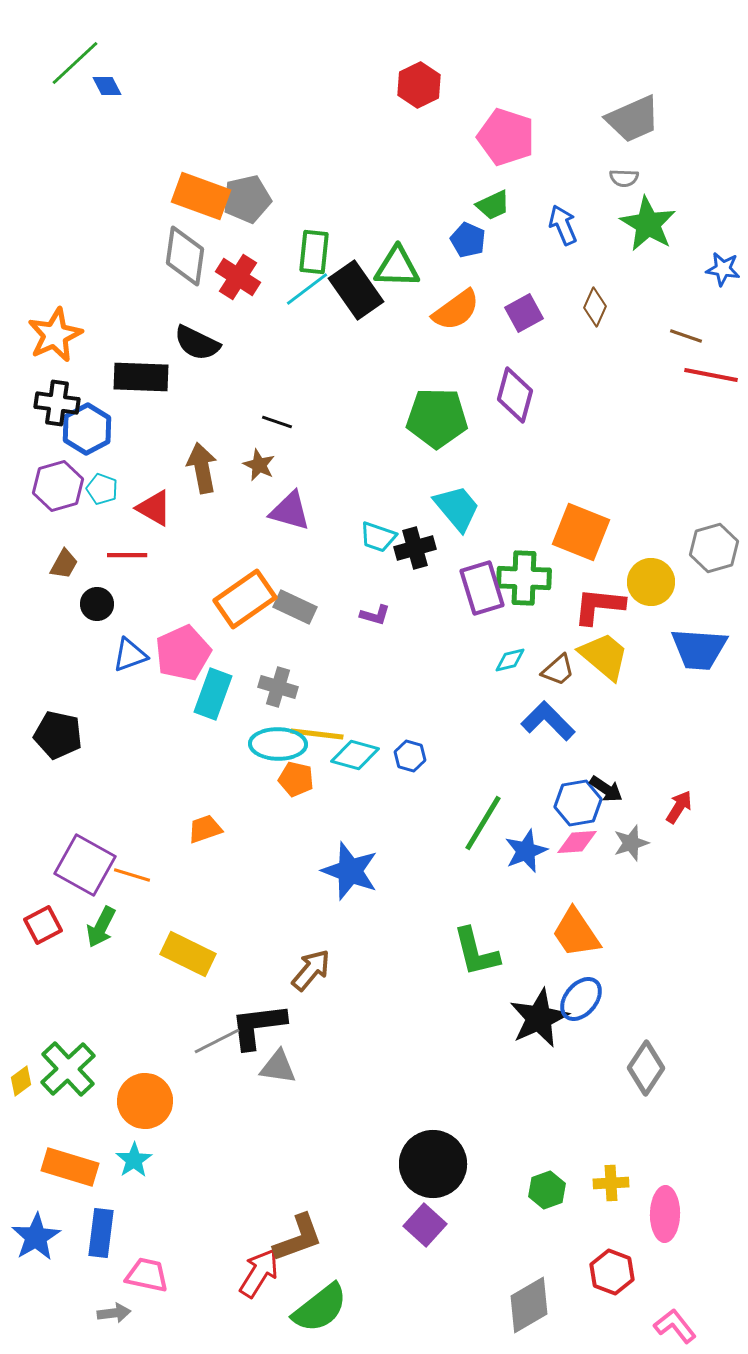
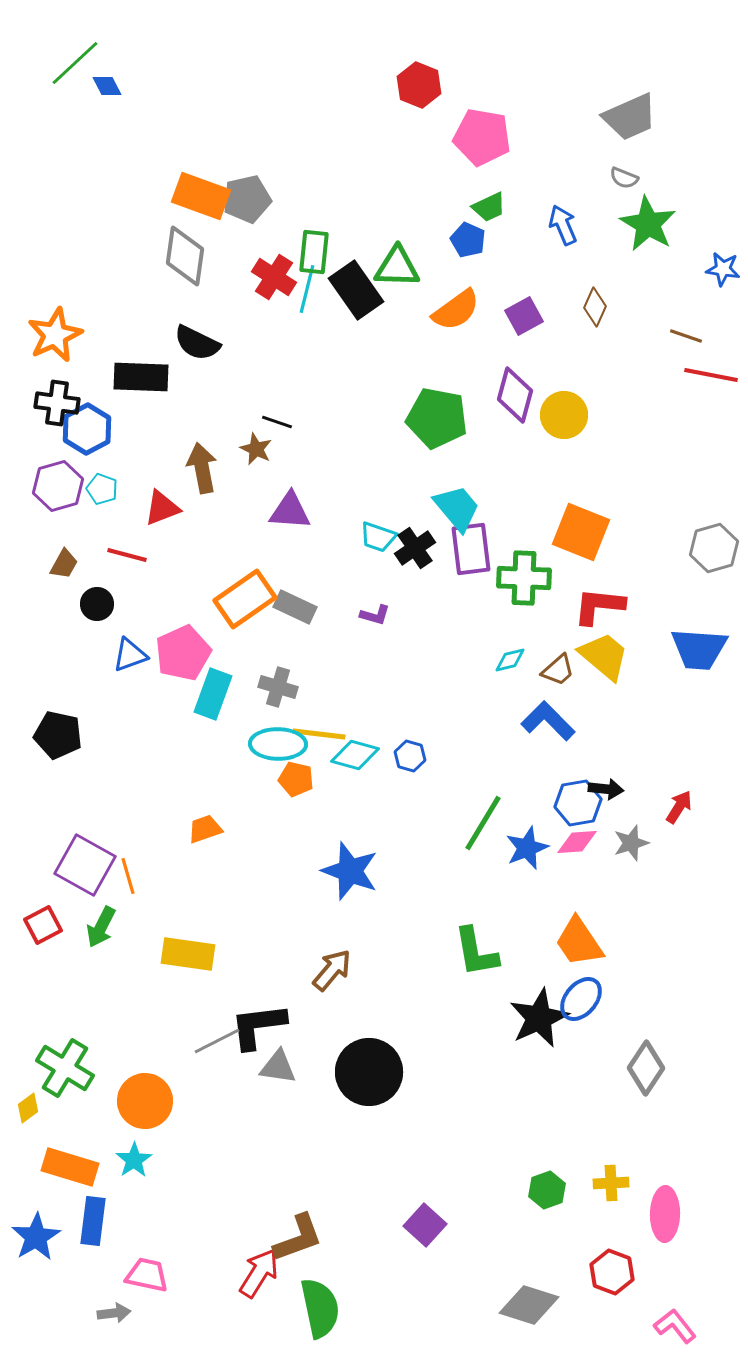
red hexagon at (419, 85): rotated 12 degrees counterclockwise
gray trapezoid at (633, 119): moved 3 px left, 2 px up
pink pentagon at (506, 137): moved 24 px left; rotated 8 degrees counterclockwise
gray semicircle at (624, 178): rotated 20 degrees clockwise
green trapezoid at (493, 205): moved 4 px left, 2 px down
red cross at (238, 277): moved 36 px right
cyan line at (307, 289): rotated 39 degrees counterclockwise
purple square at (524, 313): moved 3 px down
green pentagon at (437, 418): rotated 10 degrees clockwise
brown star at (259, 465): moved 3 px left, 16 px up
red triangle at (154, 508): moved 8 px right; rotated 51 degrees counterclockwise
purple triangle at (290, 511): rotated 12 degrees counterclockwise
black cross at (415, 548): rotated 18 degrees counterclockwise
red line at (127, 555): rotated 15 degrees clockwise
yellow circle at (651, 582): moved 87 px left, 167 px up
purple rectangle at (482, 588): moved 11 px left, 39 px up; rotated 10 degrees clockwise
yellow line at (317, 734): moved 2 px right
black arrow at (606, 789): rotated 28 degrees counterclockwise
blue star at (526, 851): moved 1 px right, 3 px up
orange line at (132, 875): moved 4 px left, 1 px down; rotated 57 degrees clockwise
orange trapezoid at (576, 933): moved 3 px right, 9 px down
green L-shape at (476, 952): rotated 4 degrees clockwise
yellow rectangle at (188, 954): rotated 18 degrees counterclockwise
brown arrow at (311, 970): moved 21 px right
green cross at (68, 1069): moved 3 px left, 1 px up; rotated 16 degrees counterclockwise
yellow diamond at (21, 1081): moved 7 px right, 27 px down
black circle at (433, 1164): moved 64 px left, 92 px up
blue rectangle at (101, 1233): moved 8 px left, 12 px up
gray diamond at (529, 1305): rotated 48 degrees clockwise
green semicircle at (320, 1308): rotated 64 degrees counterclockwise
